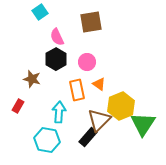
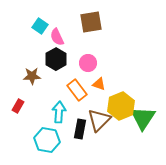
cyan square: moved 14 px down; rotated 21 degrees counterclockwise
pink circle: moved 1 px right, 1 px down
brown star: moved 3 px up; rotated 18 degrees counterclockwise
orange triangle: rotated 16 degrees counterclockwise
orange rectangle: rotated 25 degrees counterclockwise
green triangle: moved 6 px up
black rectangle: moved 8 px left, 8 px up; rotated 30 degrees counterclockwise
